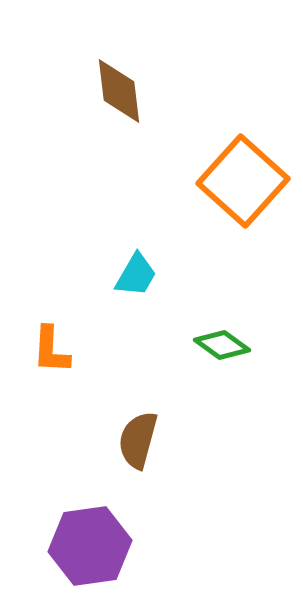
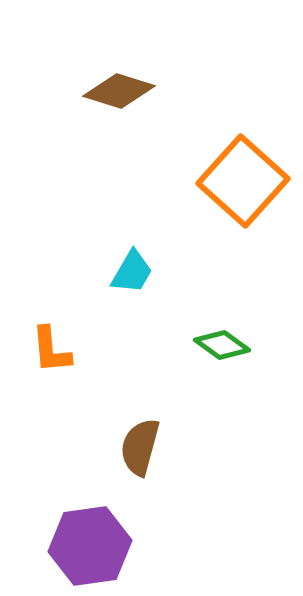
brown diamond: rotated 66 degrees counterclockwise
cyan trapezoid: moved 4 px left, 3 px up
orange L-shape: rotated 8 degrees counterclockwise
brown semicircle: moved 2 px right, 7 px down
